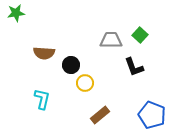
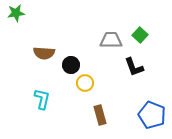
brown rectangle: rotated 66 degrees counterclockwise
